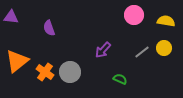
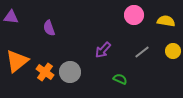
yellow circle: moved 9 px right, 3 px down
